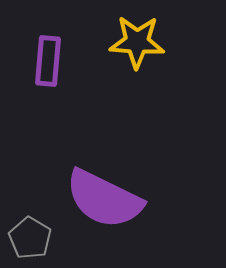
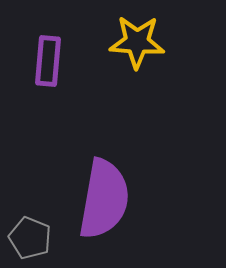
purple semicircle: rotated 106 degrees counterclockwise
gray pentagon: rotated 9 degrees counterclockwise
